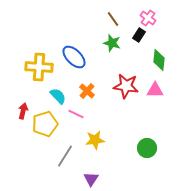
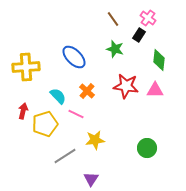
green star: moved 3 px right, 6 px down
yellow cross: moved 13 px left; rotated 8 degrees counterclockwise
gray line: rotated 25 degrees clockwise
